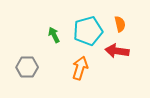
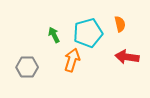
cyan pentagon: moved 2 px down
red arrow: moved 10 px right, 6 px down
orange arrow: moved 8 px left, 8 px up
